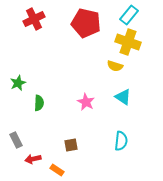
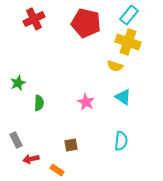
red arrow: moved 2 px left
